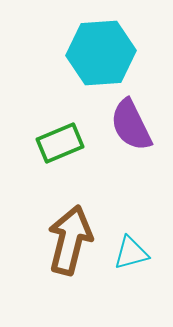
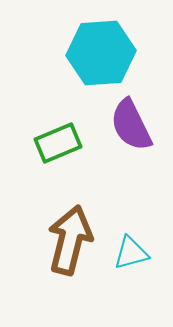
green rectangle: moved 2 px left
